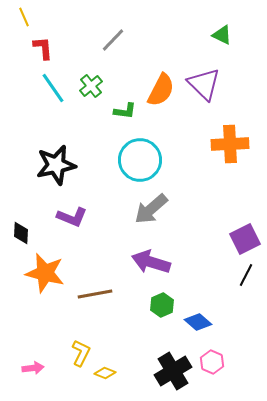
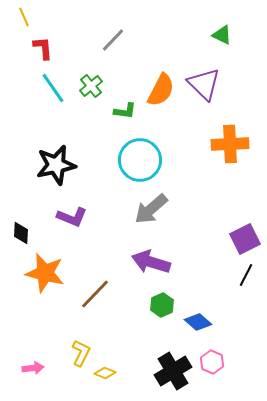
brown line: rotated 36 degrees counterclockwise
